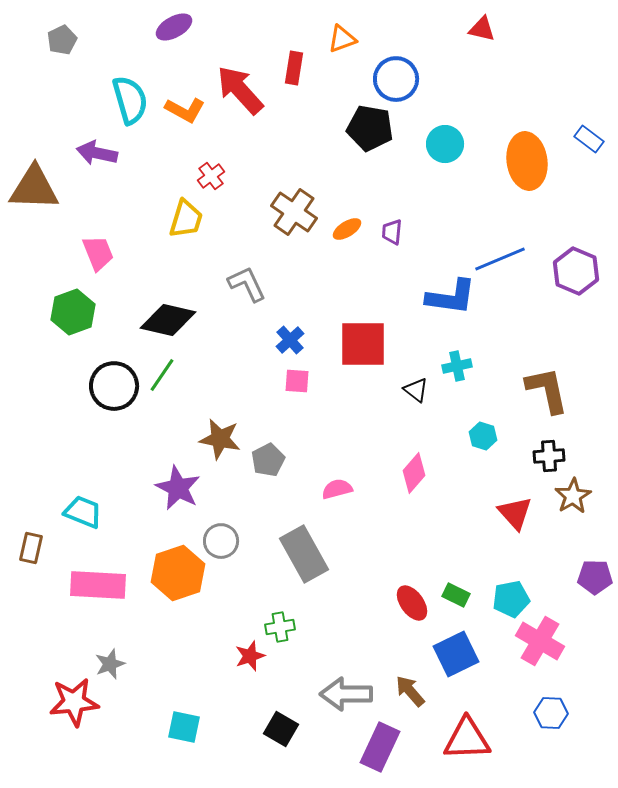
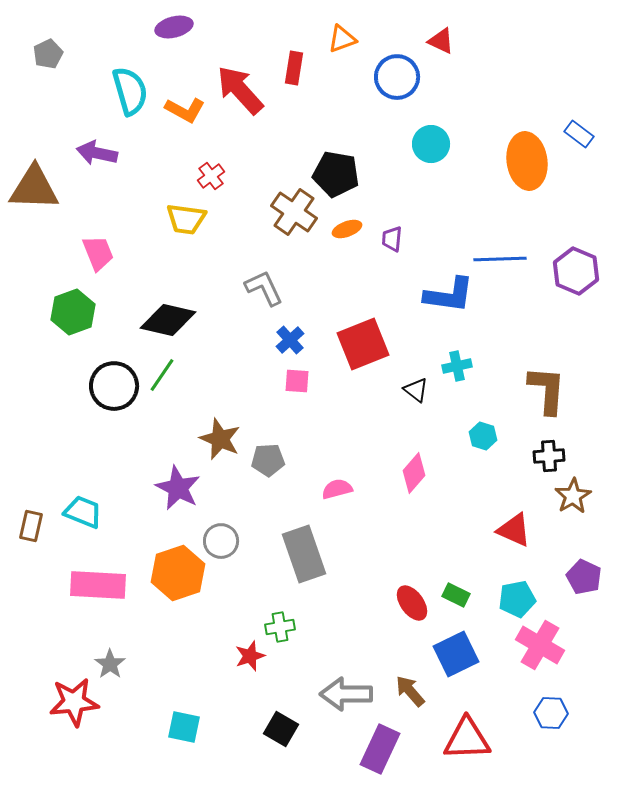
purple ellipse at (174, 27): rotated 15 degrees clockwise
red triangle at (482, 29): moved 41 px left, 12 px down; rotated 12 degrees clockwise
gray pentagon at (62, 40): moved 14 px left, 14 px down
blue circle at (396, 79): moved 1 px right, 2 px up
cyan semicircle at (130, 100): moved 9 px up
black pentagon at (370, 128): moved 34 px left, 46 px down
blue rectangle at (589, 139): moved 10 px left, 5 px up
cyan circle at (445, 144): moved 14 px left
yellow trapezoid at (186, 219): rotated 81 degrees clockwise
orange ellipse at (347, 229): rotated 12 degrees clockwise
purple trapezoid at (392, 232): moved 7 px down
blue line at (500, 259): rotated 21 degrees clockwise
gray L-shape at (247, 284): moved 17 px right, 4 px down
blue L-shape at (451, 297): moved 2 px left, 2 px up
red square at (363, 344): rotated 22 degrees counterclockwise
brown L-shape at (547, 390): rotated 16 degrees clockwise
brown star at (220, 439): rotated 12 degrees clockwise
gray pentagon at (268, 460): rotated 24 degrees clockwise
red triangle at (515, 513): moved 1 px left, 17 px down; rotated 24 degrees counterclockwise
brown rectangle at (31, 548): moved 22 px up
gray rectangle at (304, 554): rotated 10 degrees clockwise
purple pentagon at (595, 577): moved 11 px left; rotated 24 degrees clockwise
cyan pentagon at (511, 599): moved 6 px right
pink cross at (540, 641): moved 4 px down
gray star at (110, 664): rotated 16 degrees counterclockwise
purple rectangle at (380, 747): moved 2 px down
